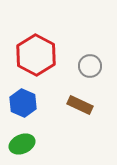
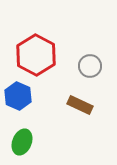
blue hexagon: moved 5 px left, 7 px up
green ellipse: moved 2 px up; rotated 45 degrees counterclockwise
